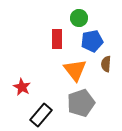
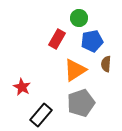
red rectangle: rotated 30 degrees clockwise
orange triangle: rotated 35 degrees clockwise
